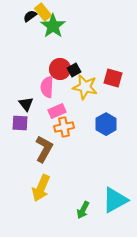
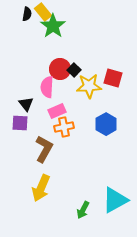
black semicircle: moved 3 px left, 2 px up; rotated 136 degrees clockwise
black square: rotated 16 degrees counterclockwise
yellow star: moved 4 px right, 1 px up; rotated 15 degrees counterclockwise
